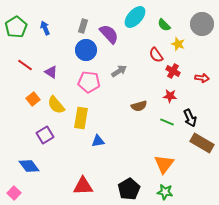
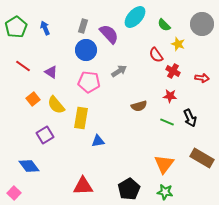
red line: moved 2 px left, 1 px down
brown rectangle: moved 15 px down
